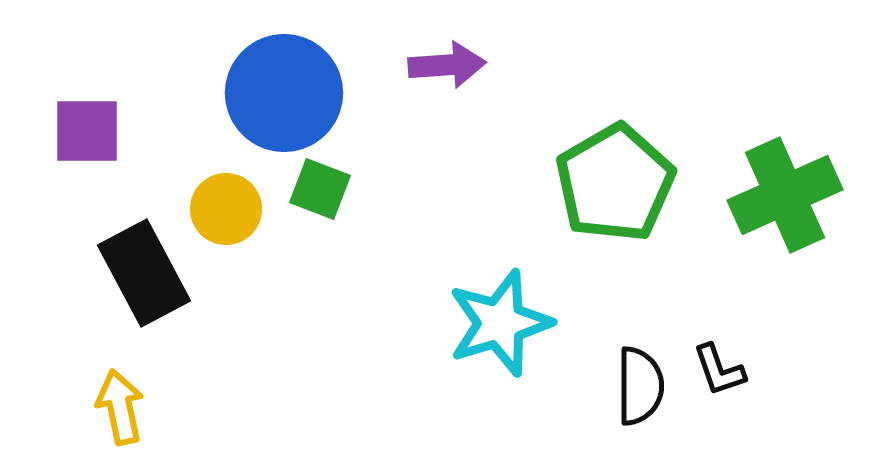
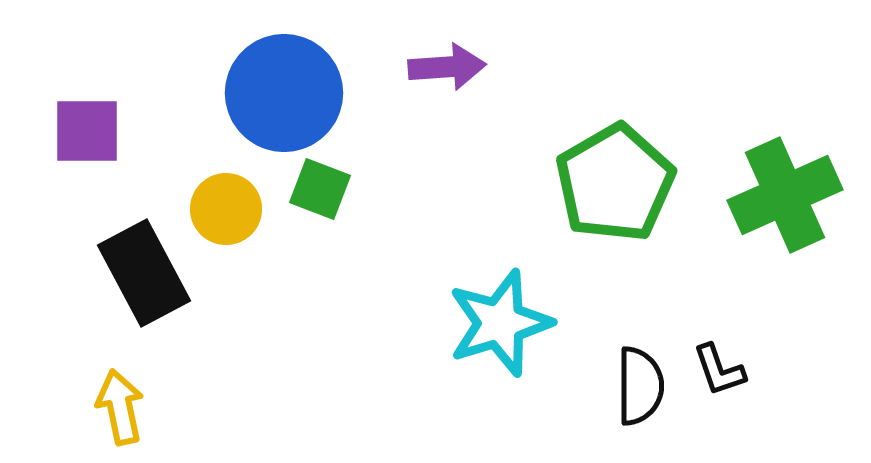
purple arrow: moved 2 px down
